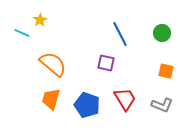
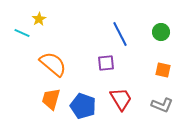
yellow star: moved 1 px left, 1 px up
green circle: moved 1 px left, 1 px up
purple square: rotated 18 degrees counterclockwise
orange square: moved 3 px left, 1 px up
red trapezoid: moved 4 px left
blue pentagon: moved 4 px left, 1 px down
